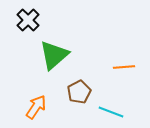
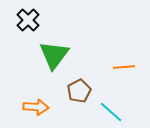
green triangle: rotated 12 degrees counterclockwise
brown pentagon: moved 1 px up
orange arrow: rotated 60 degrees clockwise
cyan line: rotated 20 degrees clockwise
